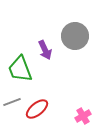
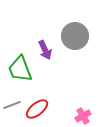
gray line: moved 3 px down
